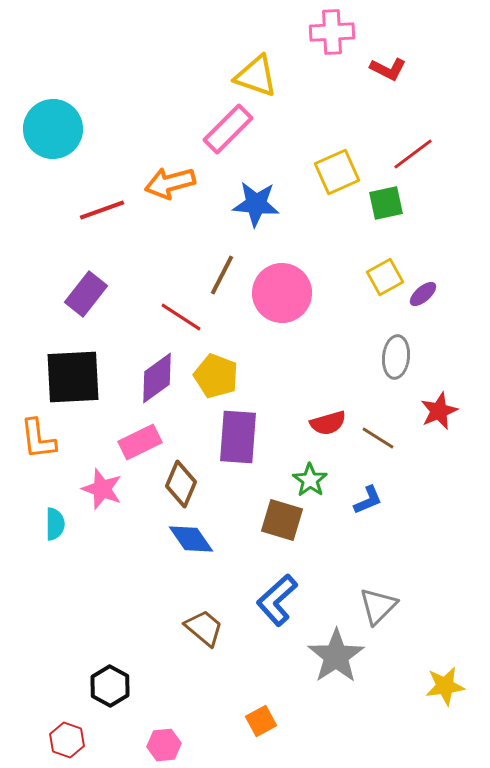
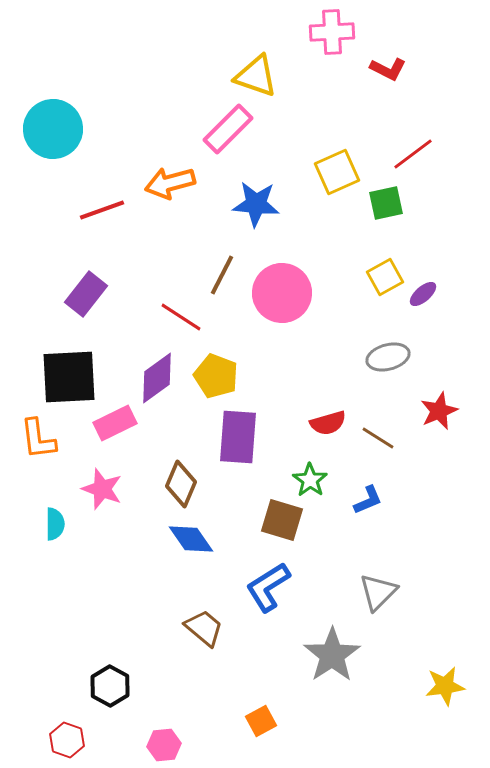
gray ellipse at (396, 357): moved 8 px left; rotated 69 degrees clockwise
black square at (73, 377): moved 4 px left
pink rectangle at (140, 442): moved 25 px left, 19 px up
blue L-shape at (277, 600): moved 9 px left, 13 px up; rotated 10 degrees clockwise
gray triangle at (378, 606): moved 14 px up
gray star at (336, 656): moved 4 px left, 1 px up
